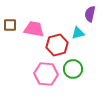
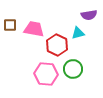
purple semicircle: moved 1 px left, 1 px down; rotated 112 degrees counterclockwise
red hexagon: rotated 20 degrees counterclockwise
